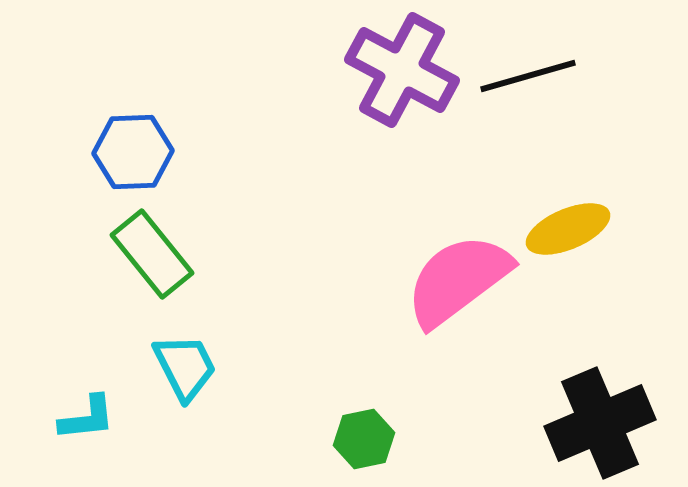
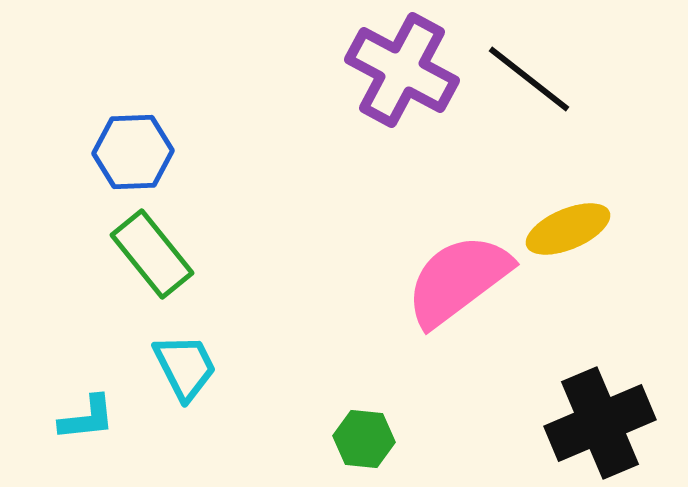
black line: moved 1 px right, 3 px down; rotated 54 degrees clockwise
green hexagon: rotated 18 degrees clockwise
